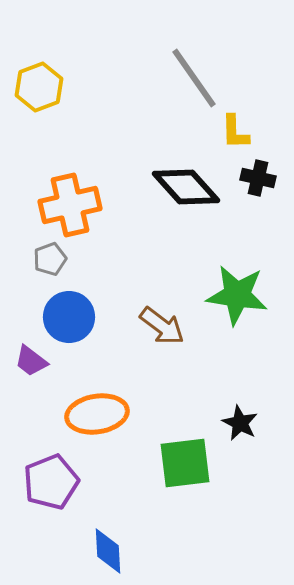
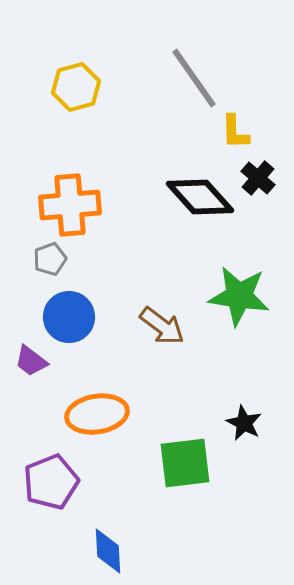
yellow hexagon: moved 37 px right; rotated 6 degrees clockwise
black cross: rotated 28 degrees clockwise
black diamond: moved 14 px right, 10 px down
orange cross: rotated 8 degrees clockwise
green star: moved 2 px right, 1 px down
black star: moved 4 px right
